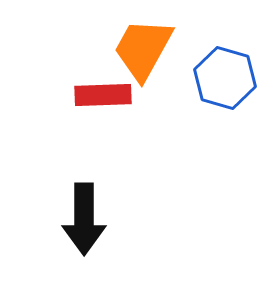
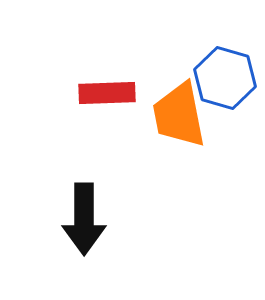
orange trapezoid: moved 36 px right, 66 px down; rotated 40 degrees counterclockwise
red rectangle: moved 4 px right, 2 px up
